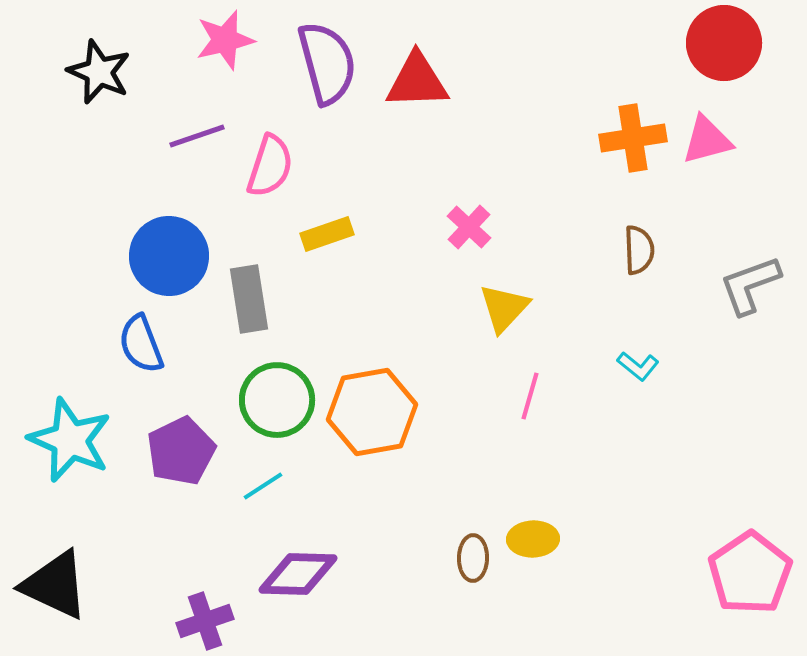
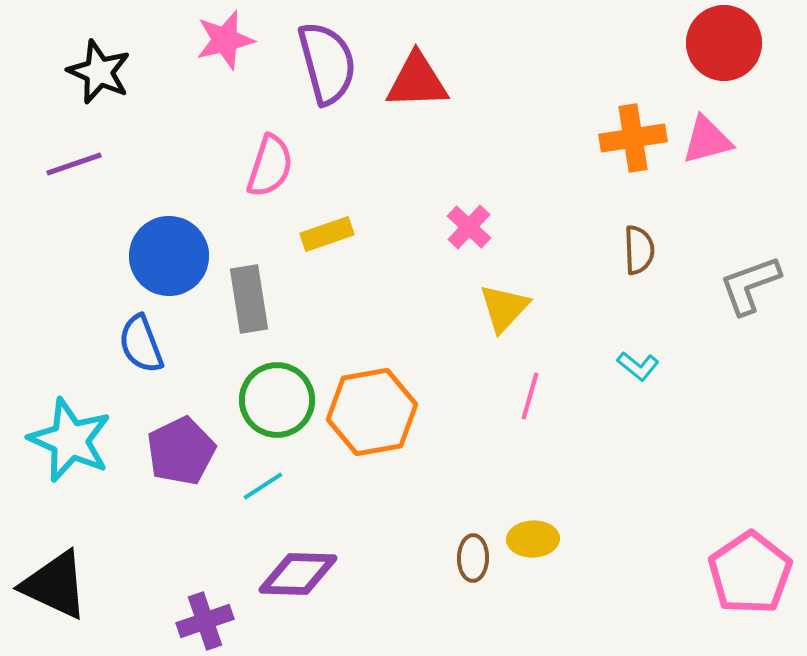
purple line: moved 123 px left, 28 px down
